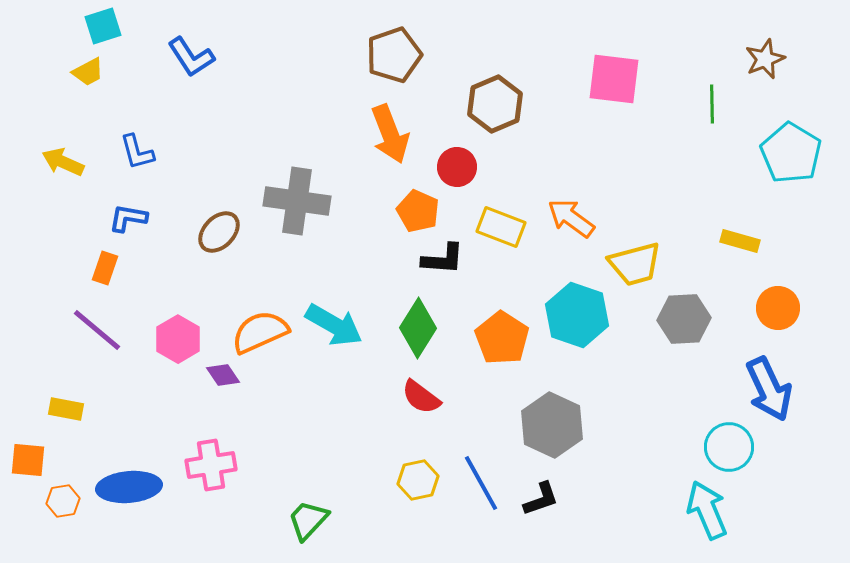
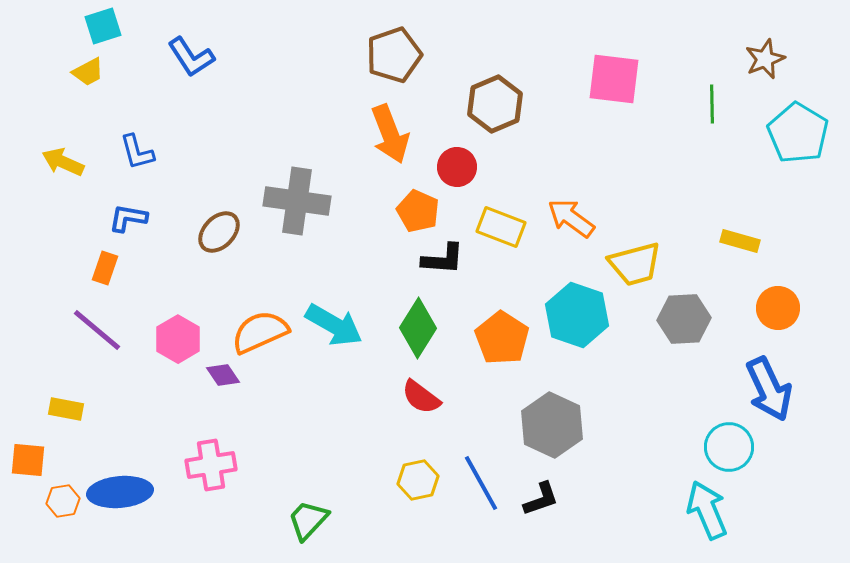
cyan pentagon at (791, 153): moved 7 px right, 20 px up
blue ellipse at (129, 487): moved 9 px left, 5 px down
